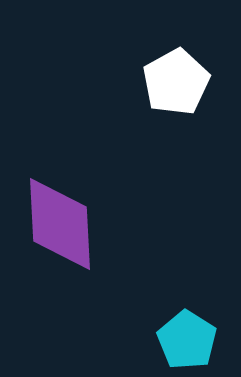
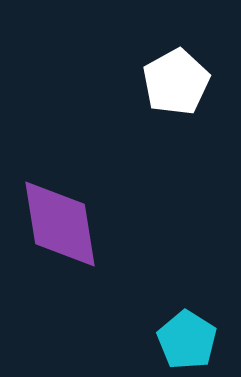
purple diamond: rotated 6 degrees counterclockwise
